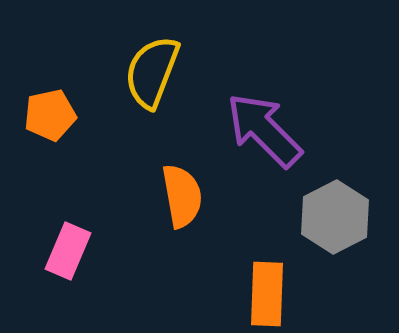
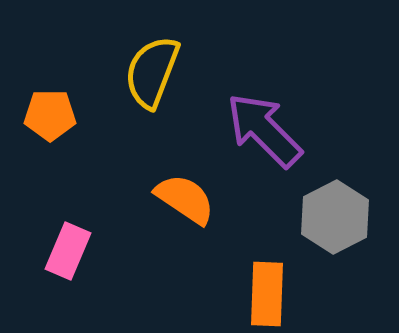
orange pentagon: rotated 12 degrees clockwise
orange semicircle: moved 3 px right, 3 px down; rotated 46 degrees counterclockwise
